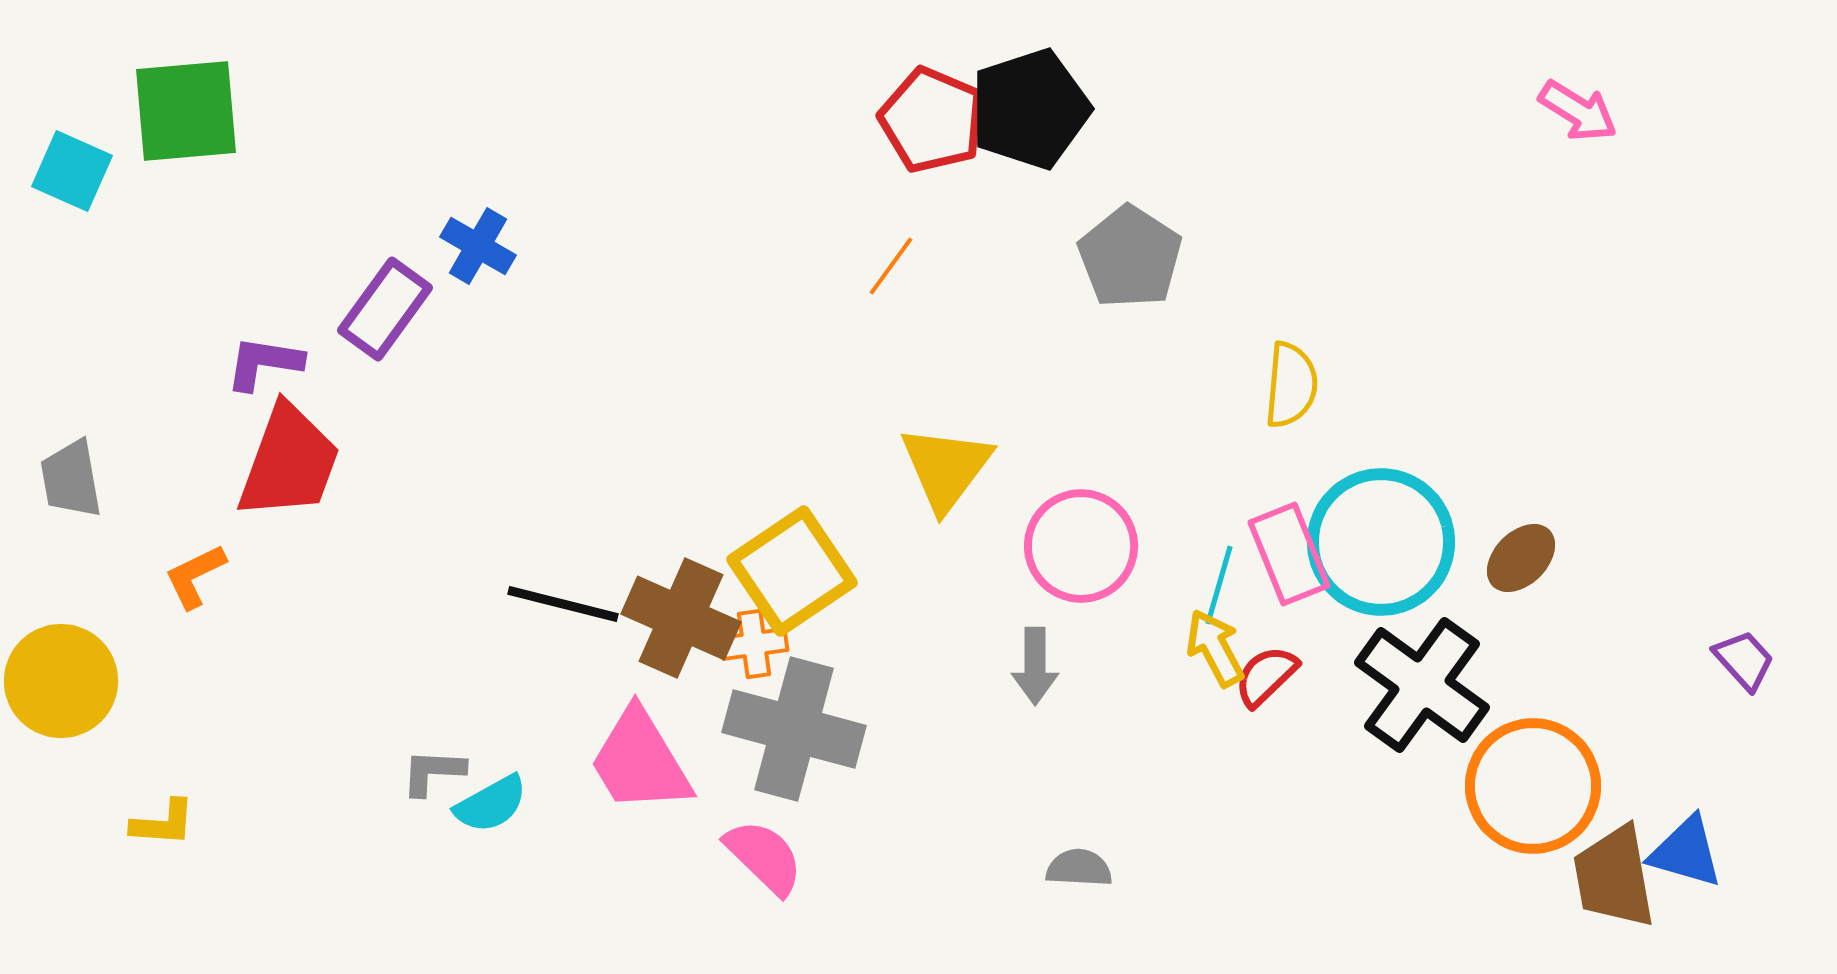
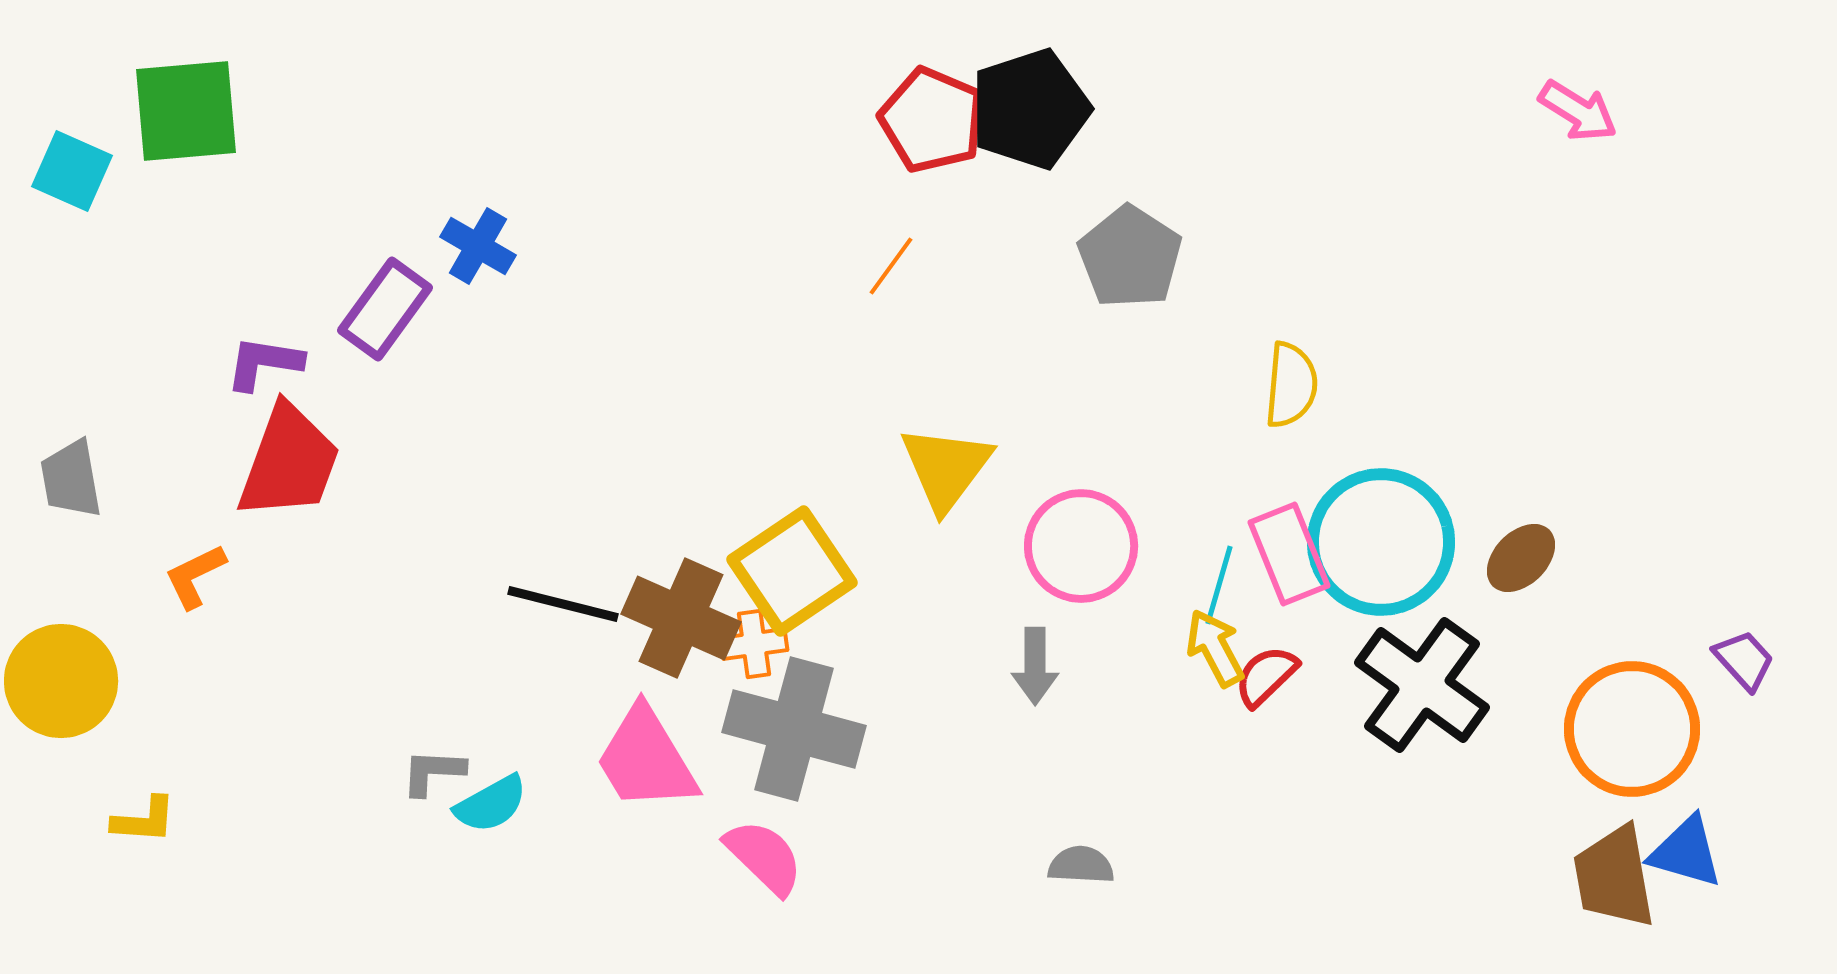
pink trapezoid: moved 6 px right, 2 px up
orange circle: moved 99 px right, 57 px up
yellow L-shape: moved 19 px left, 3 px up
gray semicircle: moved 2 px right, 3 px up
